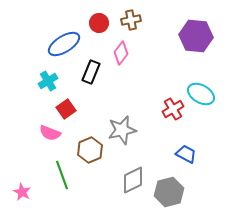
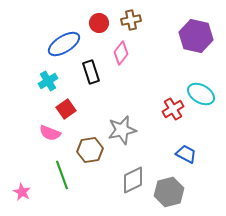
purple hexagon: rotated 8 degrees clockwise
black rectangle: rotated 40 degrees counterclockwise
brown hexagon: rotated 15 degrees clockwise
